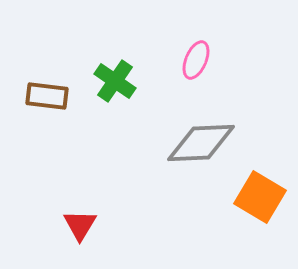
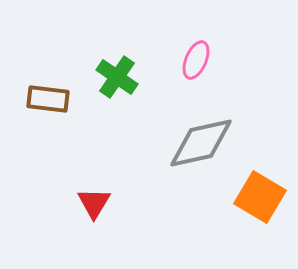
green cross: moved 2 px right, 4 px up
brown rectangle: moved 1 px right, 3 px down
gray diamond: rotated 10 degrees counterclockwise
red triangle: moved 14 px right, 22 px up
